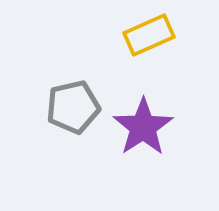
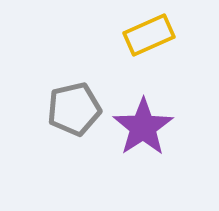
gray pentagon: moved 1 px right, 2 px down
